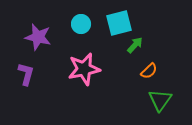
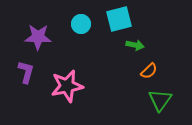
cyan square: moved 4 px up
purple star: rotated 12 degrees counterclockwise
green arrow: rotated 60 degrees clockwise
pink star: moved 17 px left, 17 px down
purple L-shape: moved 2 px up
